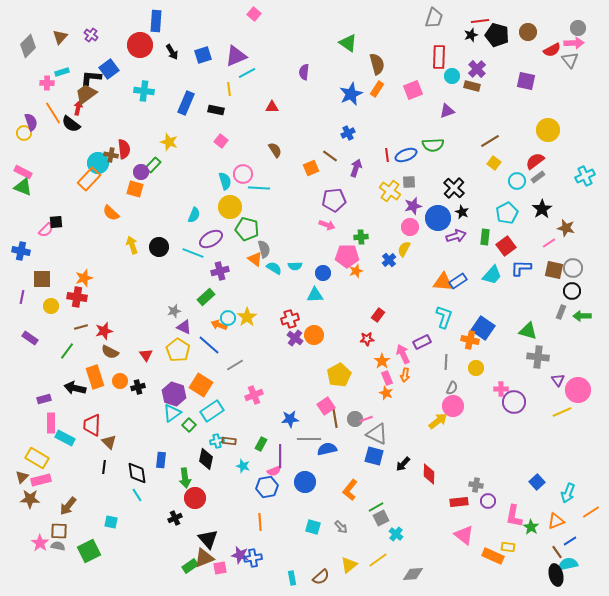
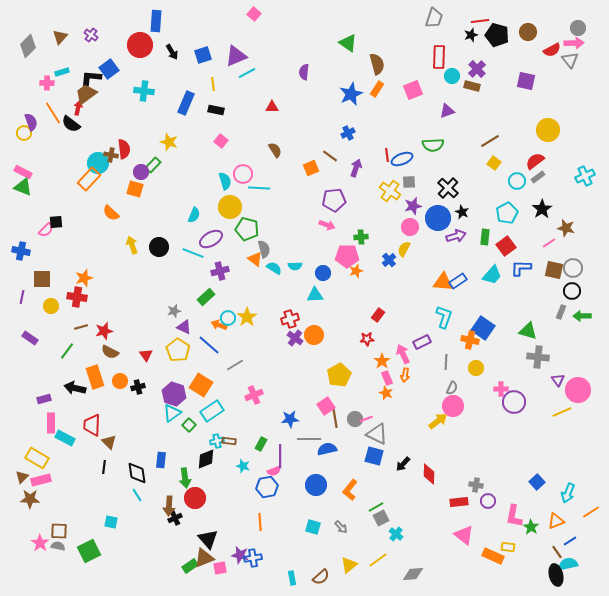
yellow line at (229, 89): moved 16 px left, 5 px up
blue ellipse at (406, 155): moved 4 px left, 4 px down
black cross at (454, 188): moved 6 px left
black diamond at (206, 459): rotated 55 degrees clockwise
blue circle at (305, 482): moved 11 px right, 3 px down
brown arrow at (68, 506): moved 101 px right; rotated 36 degrees counterclockwise
